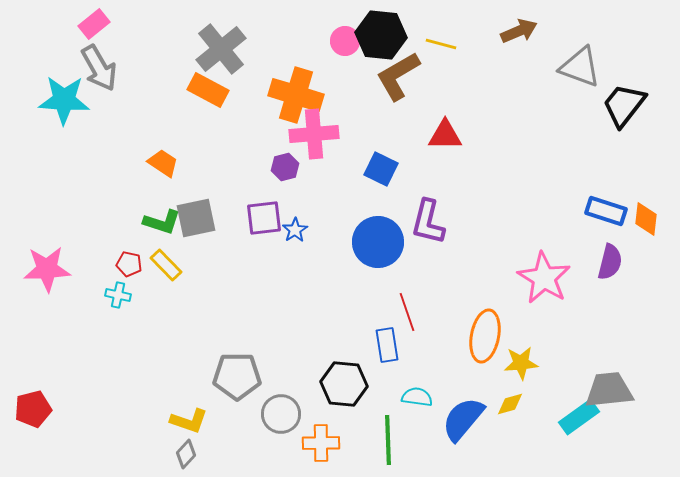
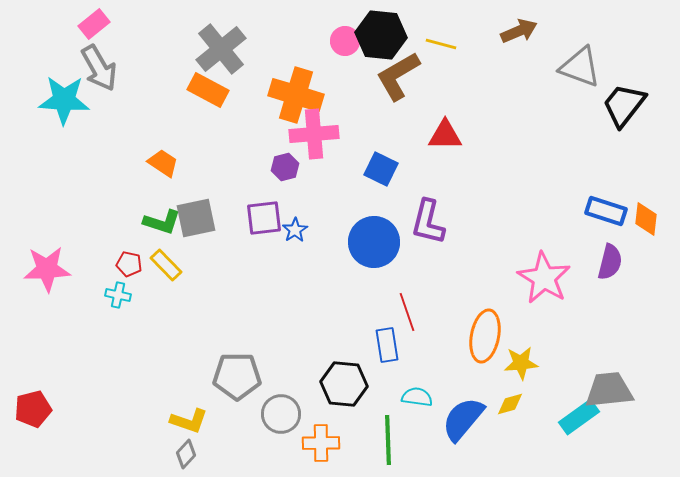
blue circle at (378, 242): moved 4 px left
